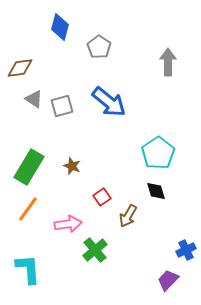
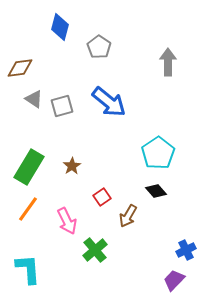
brown star: rotated 18 degrees clockwise
black diamond: rotated 25 degrees counterclockwise
pink arrow: moved 1 px left, 3 px up; rotated 72 degrees clockwise
purple trapezoid: moved 6 px right
